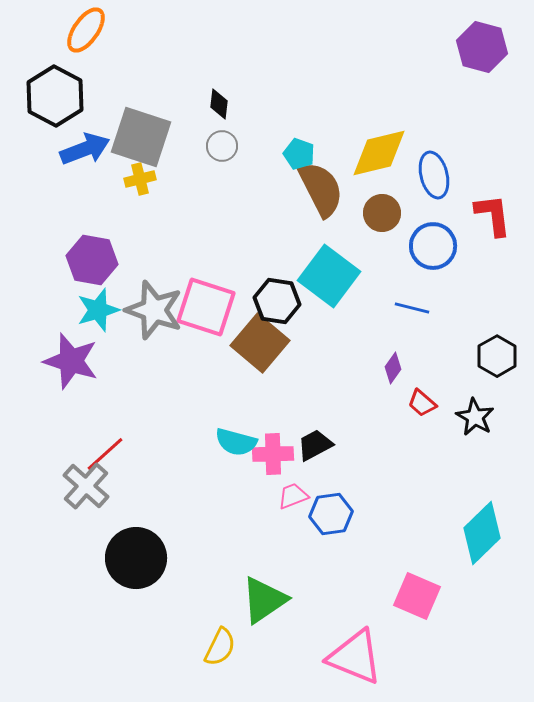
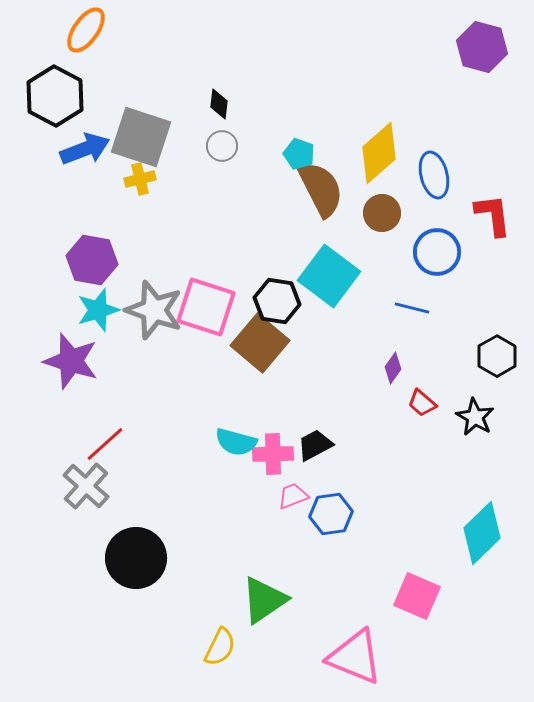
yellow diamond at (379, 153): rotated 28 degrees counterclockwise
blue circle at (433, 246): moved 4 px right, 6 px down
red line at (105, 454): moved 10 px up
